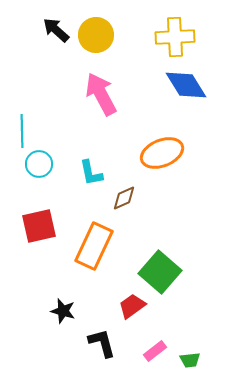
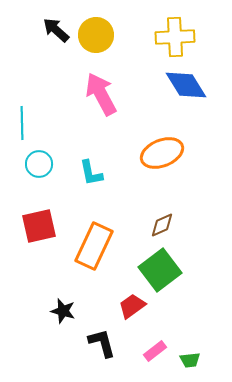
cyan line: moved 8 px up
brown diamond: moved 38 px right, 27 px down
green square: moved 2 px up; rotated 12 degrees clockwise
